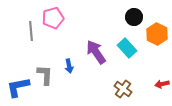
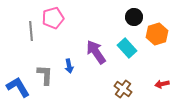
orange hexagon: rotated 15 degrees clockwise
blue L-shape: rotated 70 degrees clockwise
